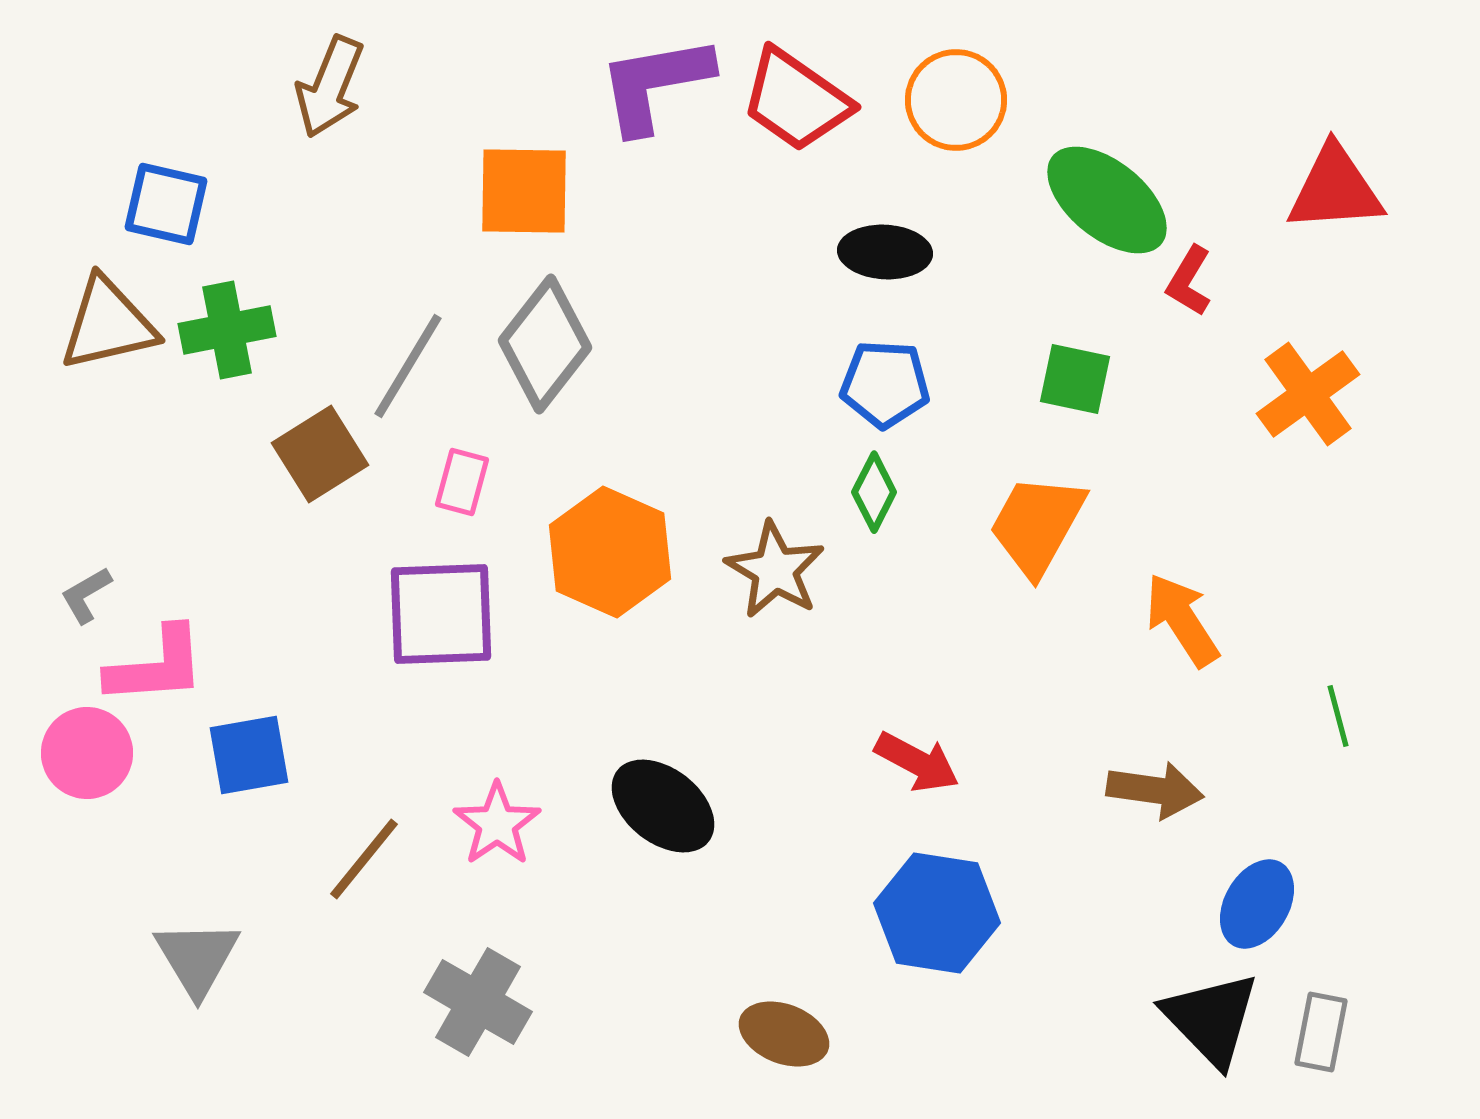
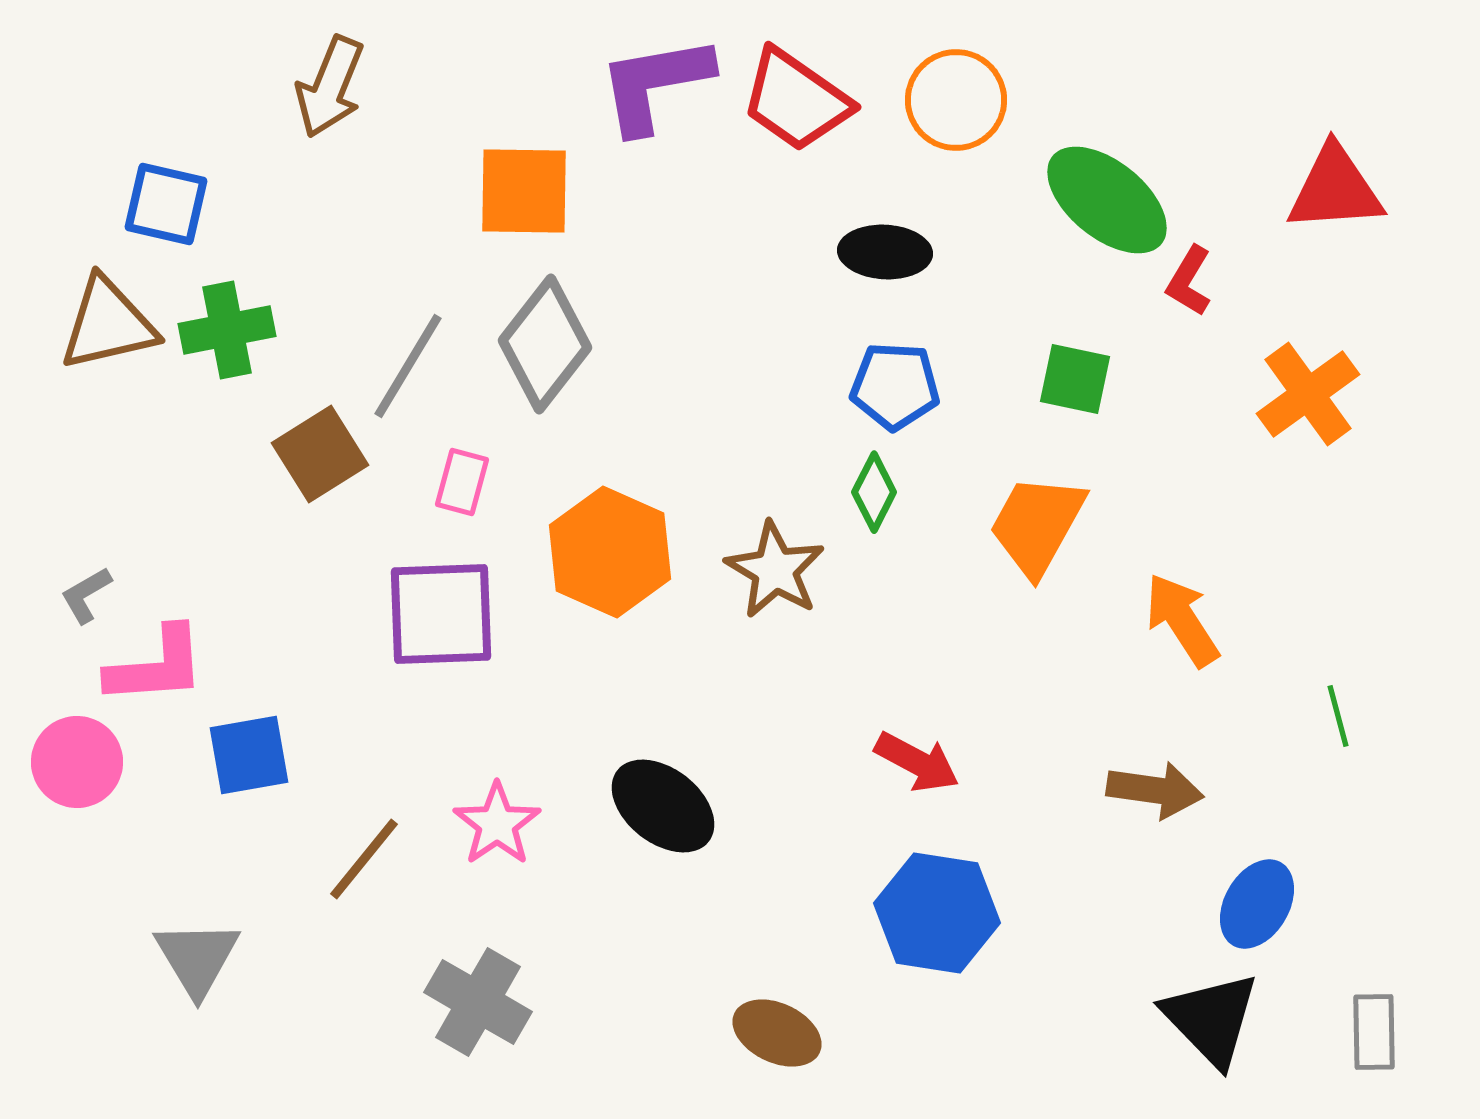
blue pentagon at (885, 384): moved 10 px right, 2 px down
pink circle at (87, 753): moved 10 px left, 9 px down
gray rectangle at (1321, 1032): moved 53 px right; rotated 12 degrees counterclockwise
brown ellipse at (784, 1034): moved 7 px left, 1 px up; rotated 4 degrees clockwise
